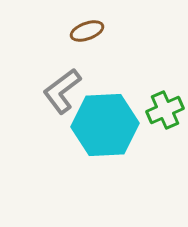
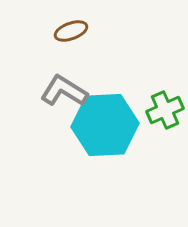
brown ellipse: moved 16 px left
gray L-shape: moved 2 px right; rotated 69 degrees clockwise
